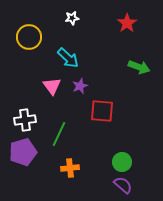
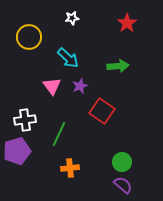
green arrow: moved 21 px left, 1 px up; rotated 25 degrees counterclockwise
red square: rotated 30 degrees clockwise
purple pentagon: moved 6 px left, 1 px up
